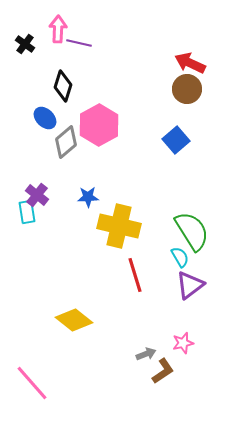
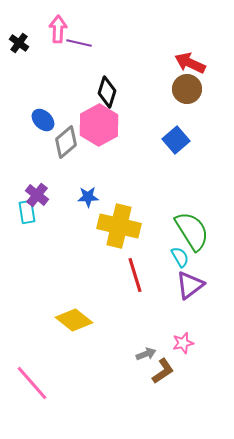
black cross: moved 6 px left, 1 px up
black diamond: moved 44 px right, 6 px down
blue ellipse: moved 2 px left, 2 px down
